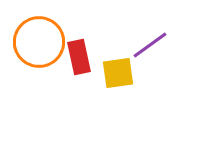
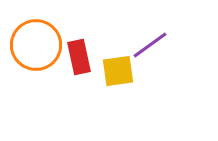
orange circle: moved 3 px left, 3 px down
yellow square: moved 2 px up
